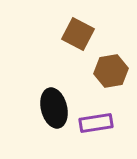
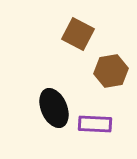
black ellipse: rotated 9 degrees counterclockwise
purple rectangle: moved 1 px left, 1 px down; rotated 12 degrees clockwise
